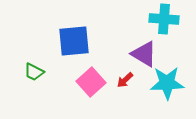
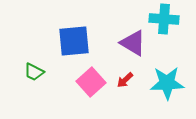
purple triangle: moved 11 px left, 11 px up
